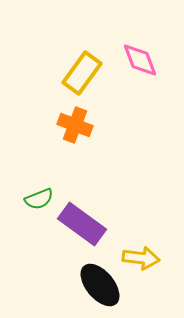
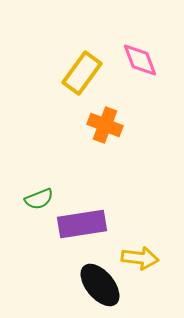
orange cross: moved 30 px right
purple rectangle: rotated 45 degrees counterclockwise
yellow arrow: moved 1 px left
